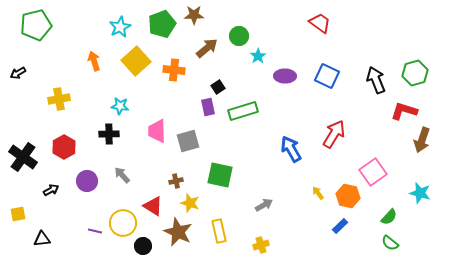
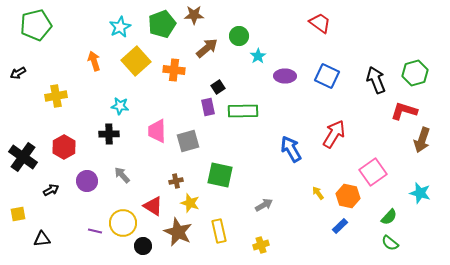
yellow cross at (59, 99): moved 3 px left, 3 px up
green rectangle at (243, 111): rotated 16 degrees clockwise
